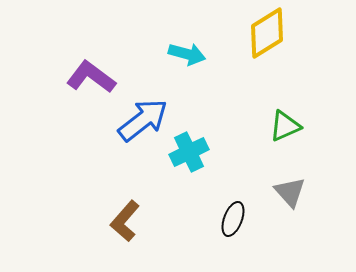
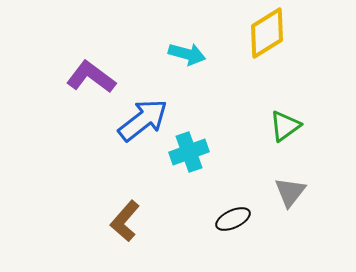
green triangle: rotated 12 degrees counterclockwise
cyan cross: rotated 6 degrees clockwise
gray triangle: rotated 20 degrees clockwise
black ellipse: rotated 44 degrees clockwise
